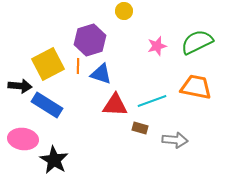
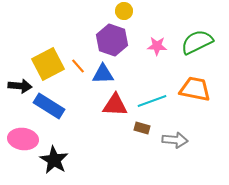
purple hexagon: moved 22 px right; rotated 24 degrees counterclockwise
pink star: rotated 18 degrees clockwise
orange line: rotated 42 degrees counterclockwise
blue triangle: moved 2 px right; rotated 20 degrees counterclockwise
orange trapezoid: moved 1 px left, 2 px down
blue rectangle: moved 2 px right, 1 px down
brown rectangle: moved 2 px right
